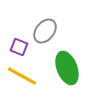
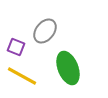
purple square: moved 3 px left
green ellipse: moved 1 px right
